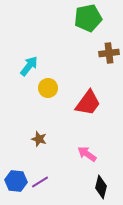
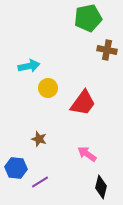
brown cross: moved 2 px left, 3 px up; rotated 18 degrees clockwise
cyan arrow: rotated 40 degrees clockwise
red trapezoid: moved 5 px left
blue hexagon: moved 13 px up
